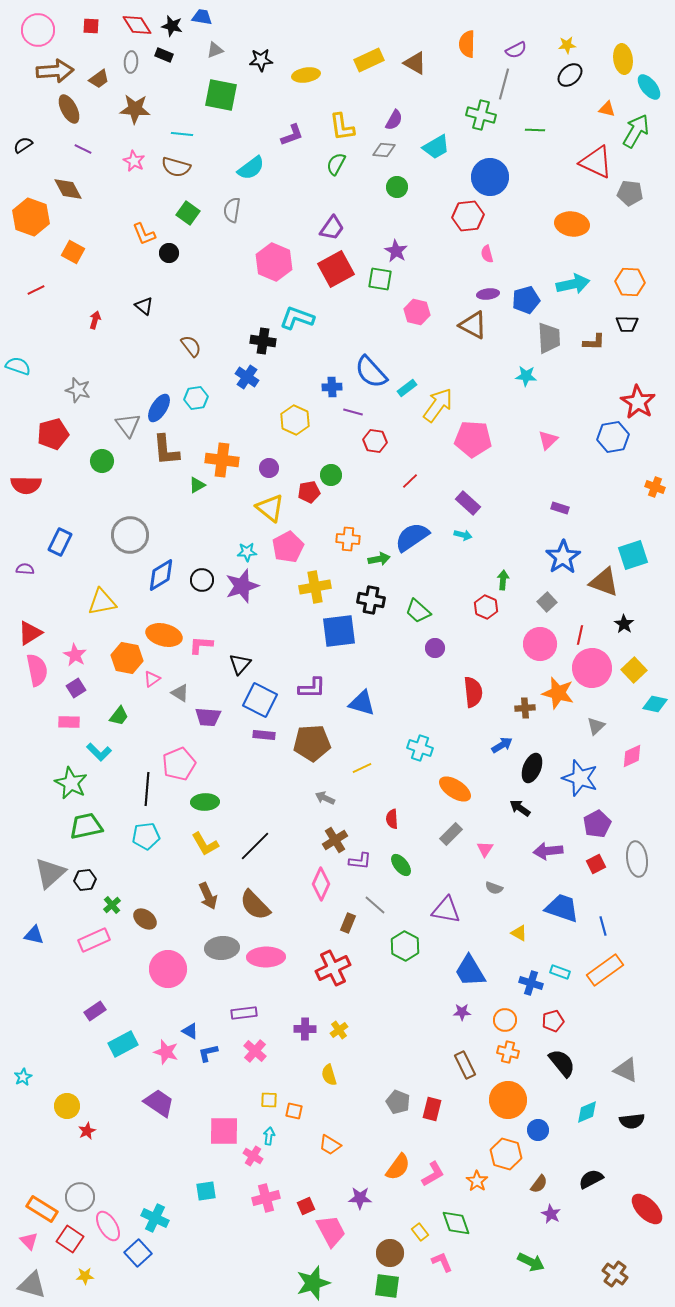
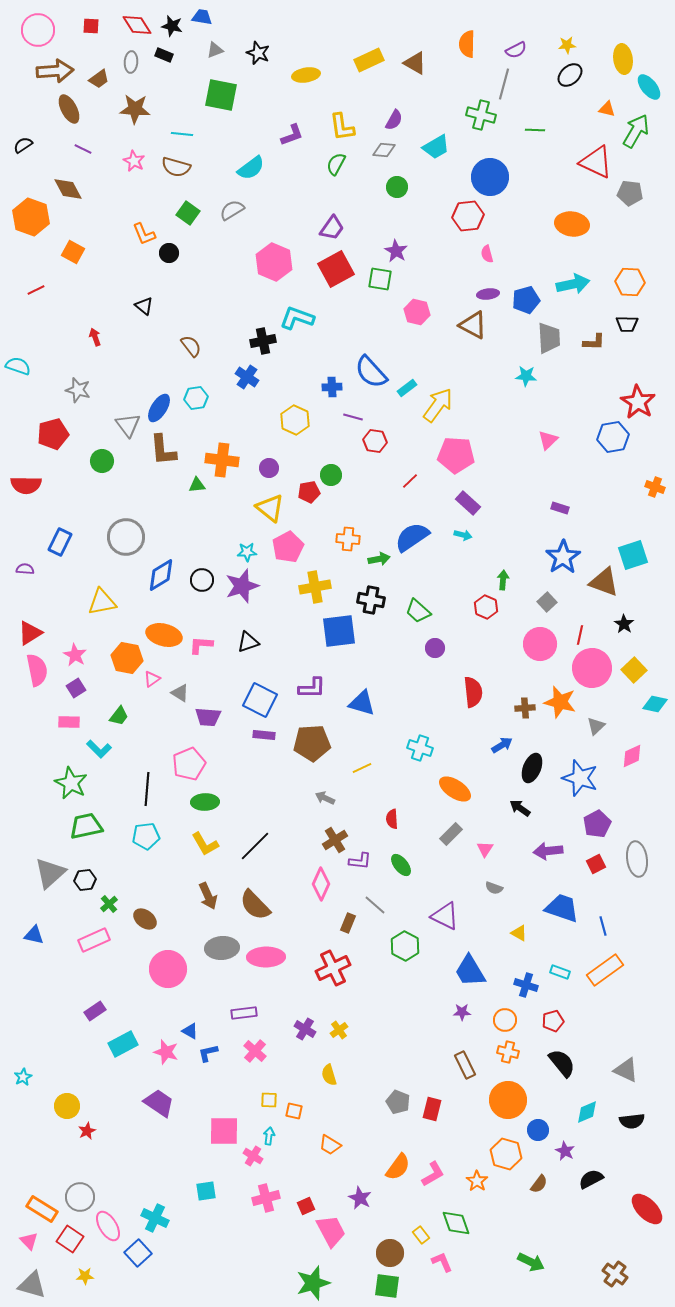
black star at (261, 60): moved 3 px left, 7 px up; rotated 25 degrees clockwise
gray semicircle at (232, 210): rotated 50 degrees clockwise
red arrow at (95, 320): moved 17 px down; rotated 36 degrees counterclockwise
black cross at (263, 341): rotated 20 degrees counterclockwise
purple line at (353, 412): moved 5 px down
pink pentagon at (473, 439): moved 17 px left, 16 px down
brown L-shape at (166, 450): moved 3 px left
green triangle at (197, 485): rotated 24 degrees clockwise
gray circle at (130, 535): moved 4 px left, 2 px down
black triangle at (240, 664): moved 8 px right, 22 px up; rotated 30 degrees clockwise
orange star at (558, 693): moved 2 px right, 9 px down
cyan L-shape at (99, 752): moved 3 px up
pink pentagon at (179, 764): moved 10 px right
green cross at (112, 905): moved 3 px left, 1 px up
purple triangle at (446, 910): moved 1 px left, 6 px down; rotated 16 degrees clockwise
blue cross at (531, 983): moved 5 px left, 2 px down
purple cross at (305, 1029): rotated 30 degrees clockwise
purple star at (360, 1198): rotated 25 degrees clockwise
purple star at (551, 1214): moved 14 px right, 63 px up
yellow rectangle at (420, 1232): moved 1 px right, 3 px down
